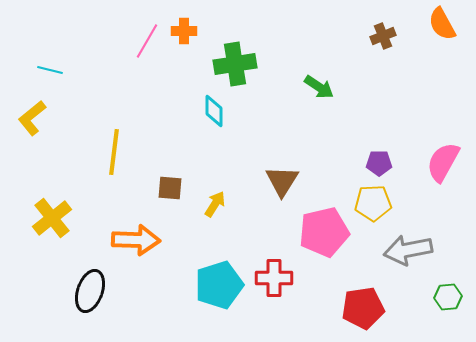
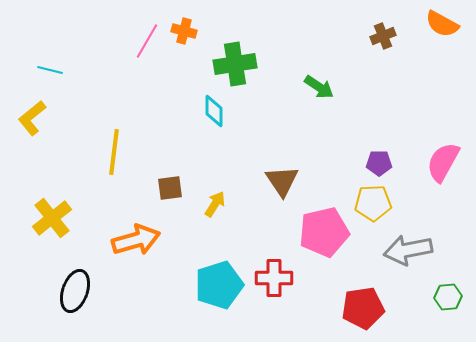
orange semicircle: rotated 32 degrees counterclockwise
orange cross: rotated 15 degrees clockwise
brown triangle: rotated 6 degrees counterclockwise
brown square: rotated 12 degrees counterclockwise
orange arrow: rotated 18 degrees counterclockwise
black ellipse: moved 15 px left
